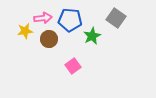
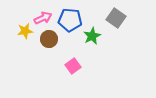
pink arrow: rotated 18 degrees counterclockwise
